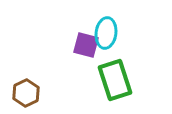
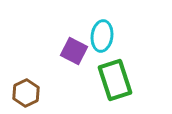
cyan ellipse: moved 4 px left, 3 px down
purple square: moved 12 px left, 6 px down; rotated 12 degrees clockwise
